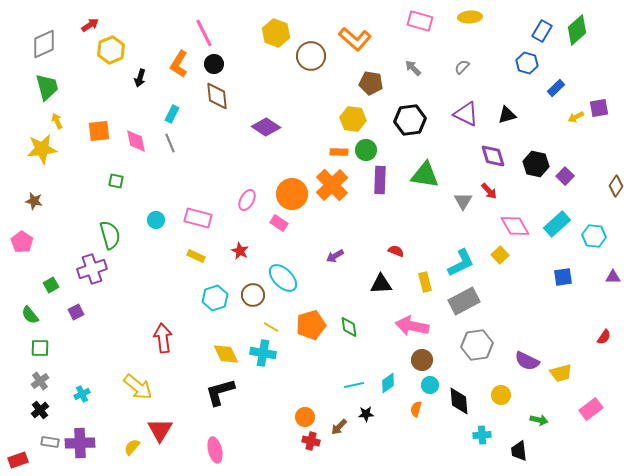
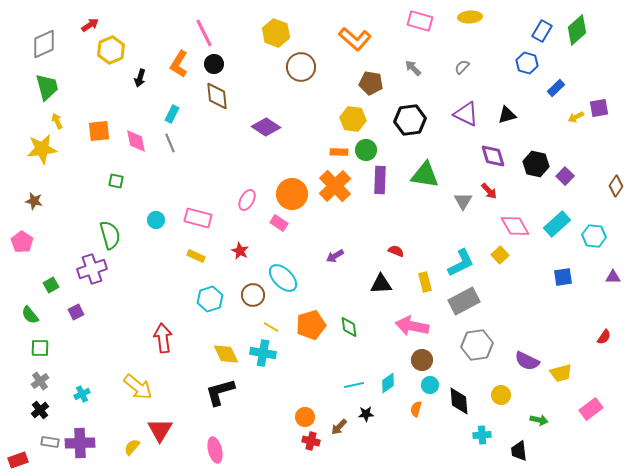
brown circle at (311, 56): moved 10 px left, 11 px down
orange cross at (332, 185): moved 3 px right, 1 px down
cyan hexagon at (215, 298): moved 5 px left, 1 px down
